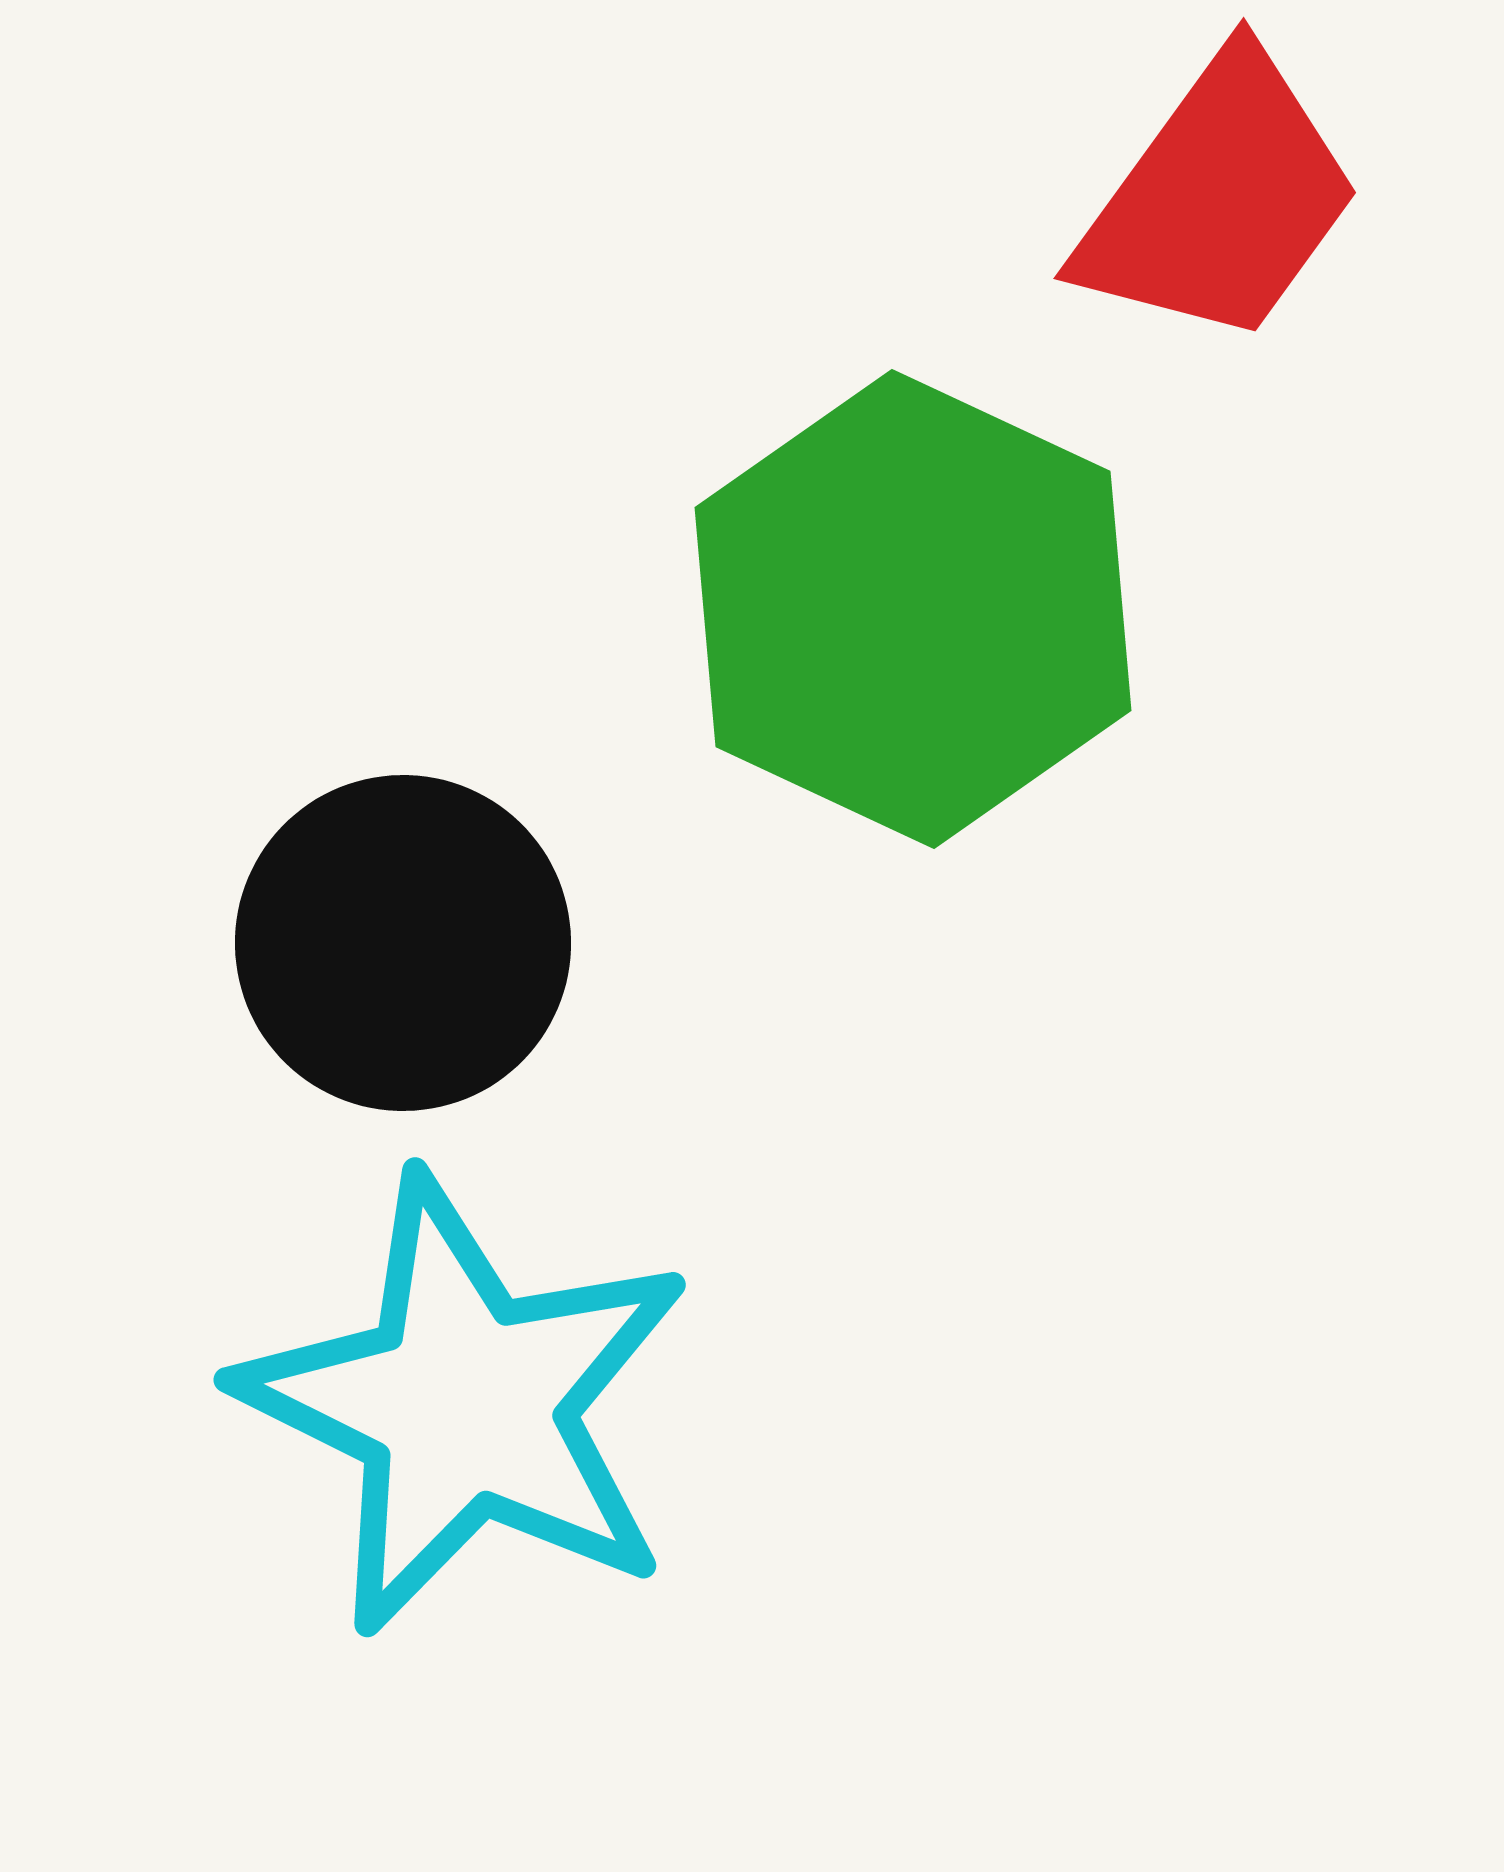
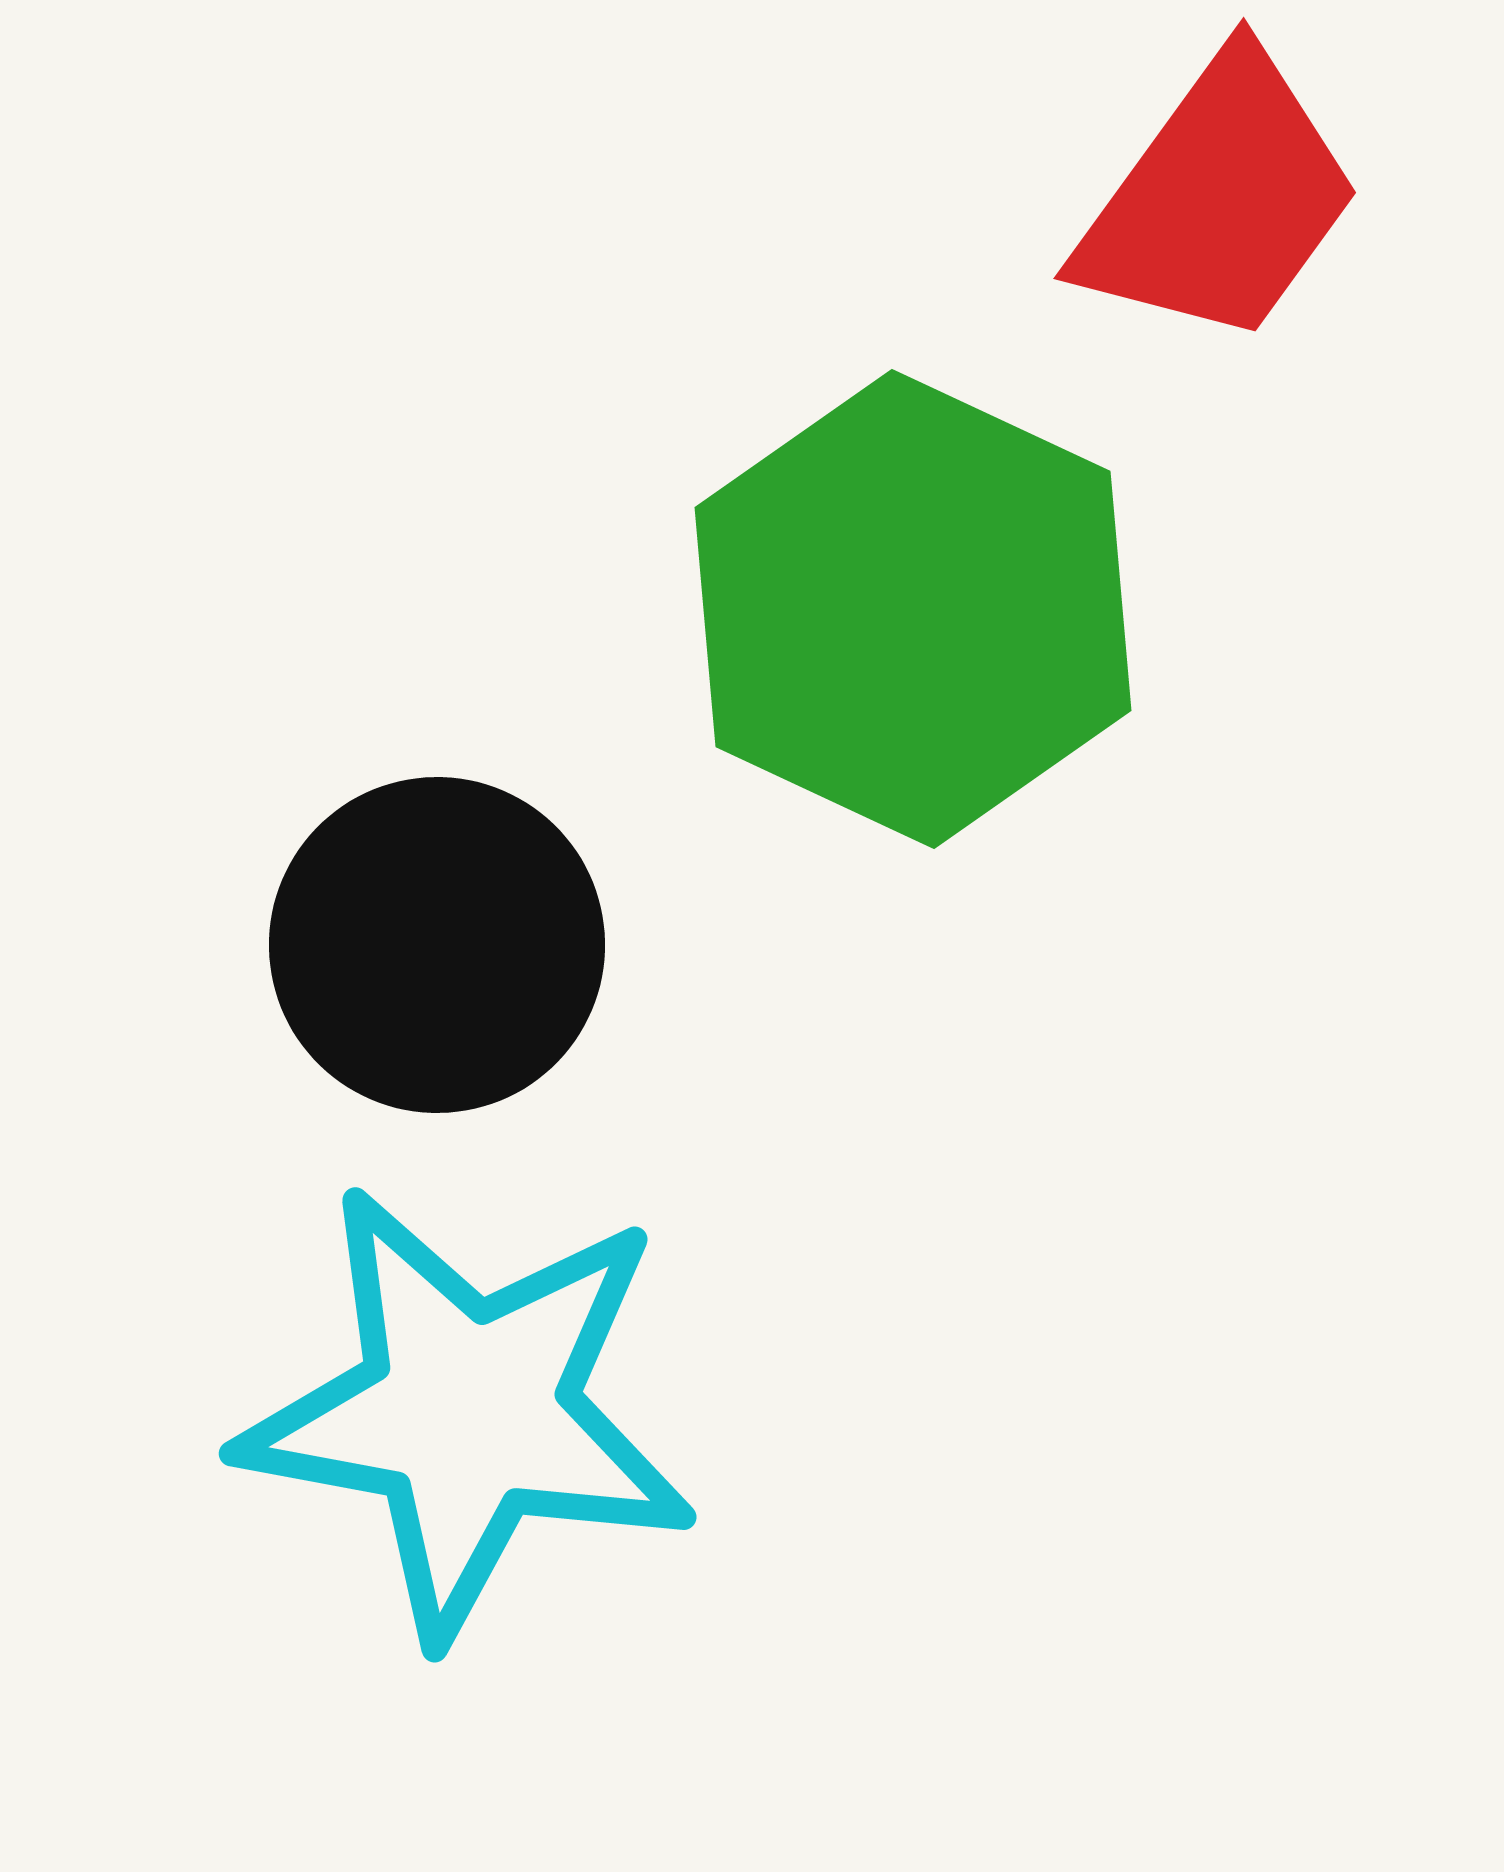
black circle: moved 34 px right, 2 px down
cyan star: moved 3 px right, 7 px down; rotated 16 degrees counterclockwise
